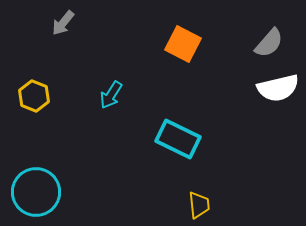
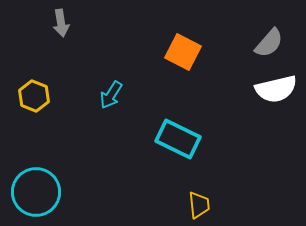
gray arrow: moved 2 px left; rotated 48 degrees counterclockwise
orange square: moved 8 px down
white semicircle: moved 2 px left, 1 px down
